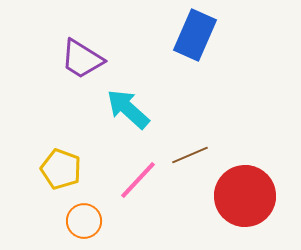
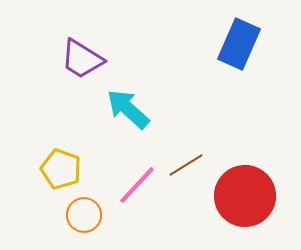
blue rectangle: moved 44 px right, 9 px down
brown line: moved 4 px left, 10 px down; rotated 9 degrees counterclockwise
pink line: moved 1 px left, 5 px down
orange circle: moved 6 px up
